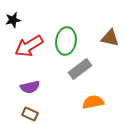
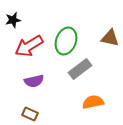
green ellipse: rotated 12 degrees clockwise
purple semicircle: moved 4 px right, 6 px up
